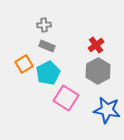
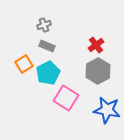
gray cross: rotated 16 degrees counterclockwise
